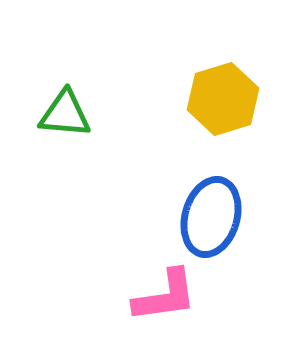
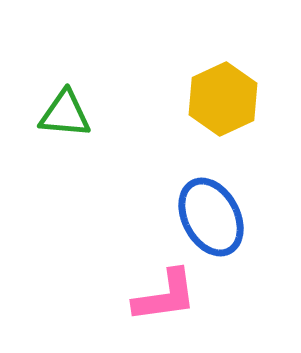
yellow hexagon: rotated 8 degrees counterclockwise
blue ellipse: rotated 44 degrees counterclockwise
